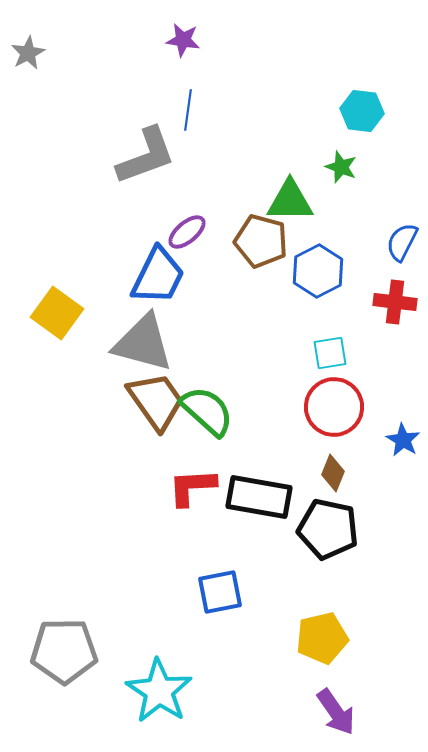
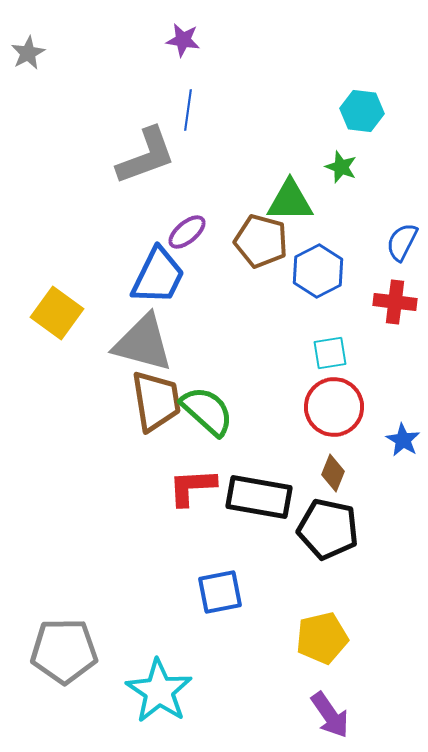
brown trapezoid: rotated 26 degrees clockwise
purple arrow: moved 6 px left, 3 px down
